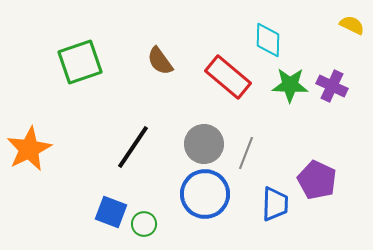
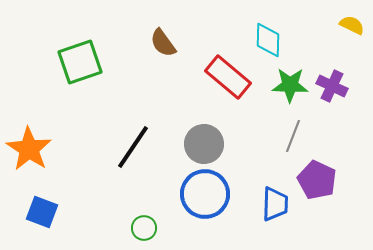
brown semicircle: moved 3 px right, 18 px up
orange star: rotated 12 degrees counterclockwise
gray line: moved 47 px right, 17 px up
blue square: moved 69 px left
green circle: moved 4 px down
